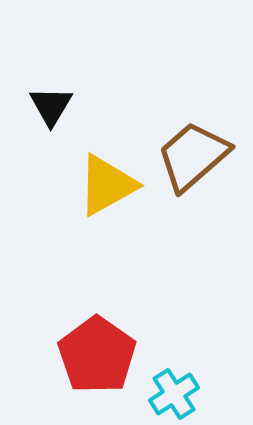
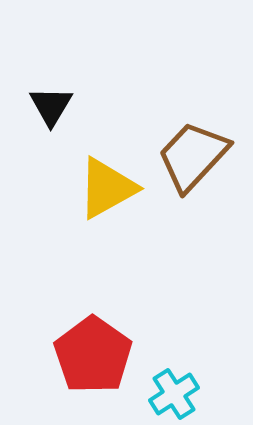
brown trapezoid: rotated 6 degrees counterclockwise
yellow triangle: moved 3 px down
red pentagon: moved 4 px left
